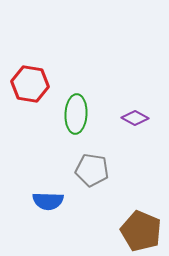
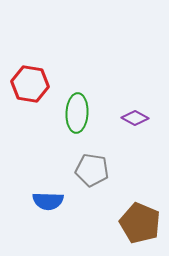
green ellipse: moved 1 px right, 1 px up
brown pentagon: moved 1 px left, 8 px up
